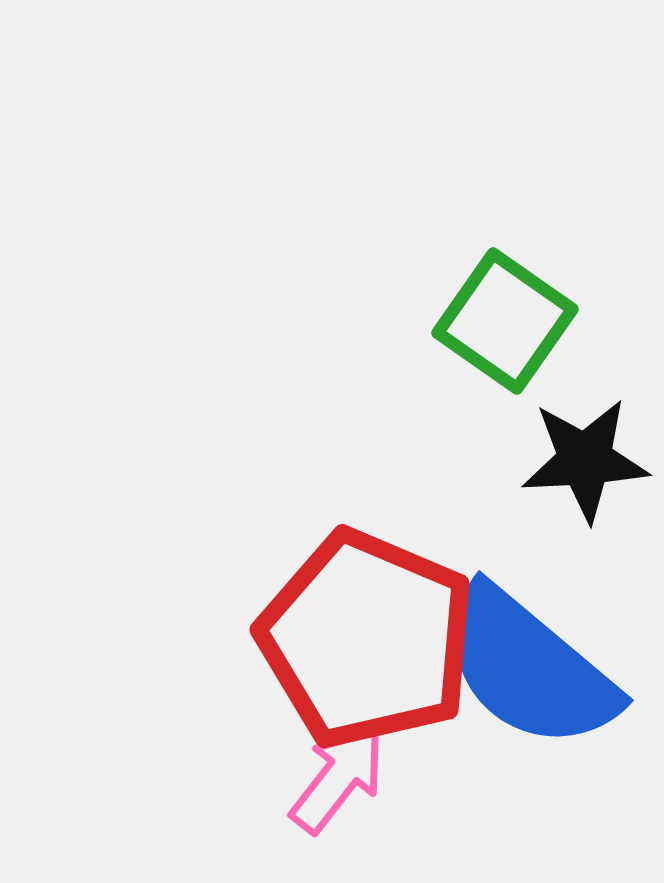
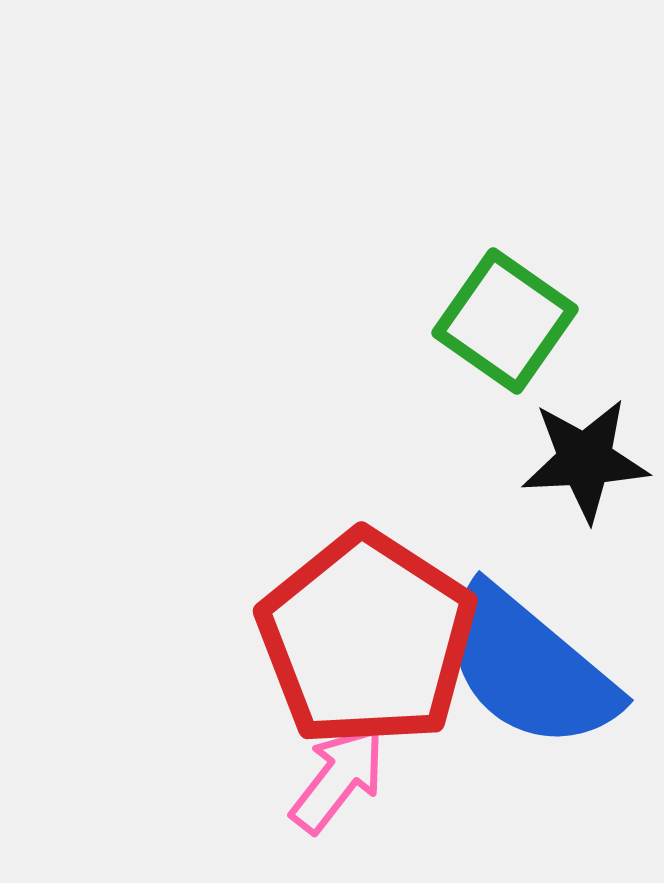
red pentagon: rotated 10 degrees clockwise
